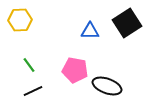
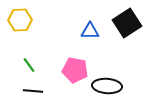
black ellipse: rotated 16 degrees counterclockwise
black line: rotated 30 degrees clockwise
